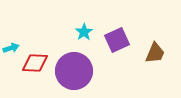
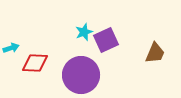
cyan star: rotated 12 degrees clockwise
purple square: moved 11 px left
purple circle: moved 7 px right, 4 px down
